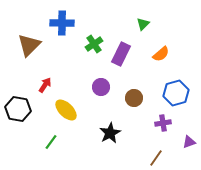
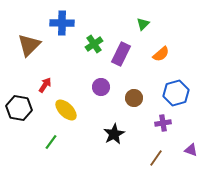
black hexagon: moved 1 px right, 1 px up
black star: moved 4 px right, 1 px down
purple triangle: moved 2 px right, 8 px down; rotated 40 degrees clockwise
